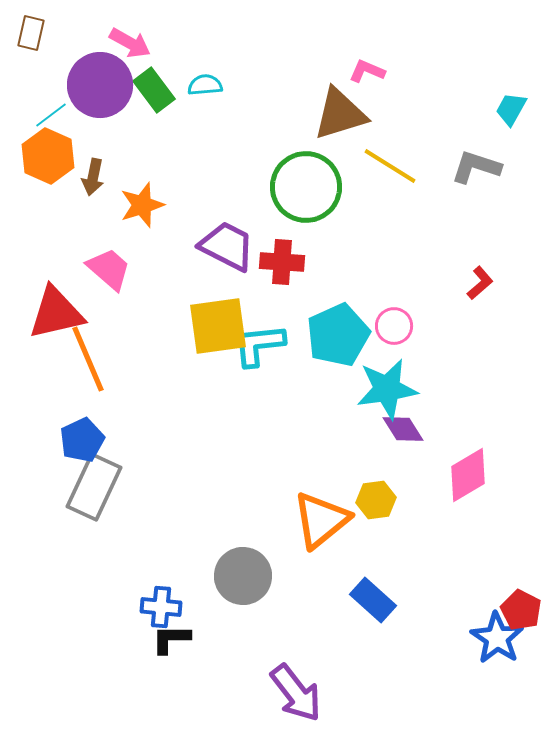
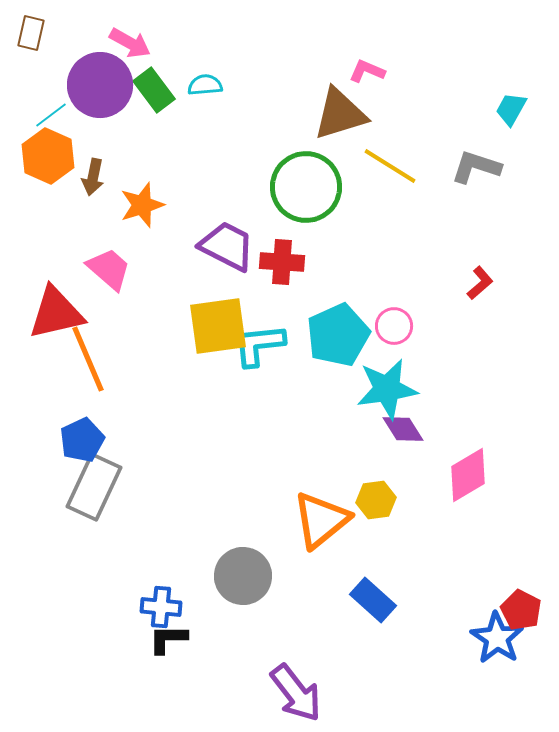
black L-shape: moved 3 px left
